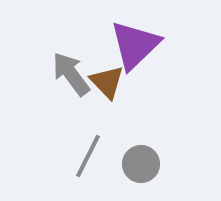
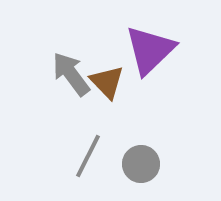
purple triangle: moved 15 px right, 5 px down
